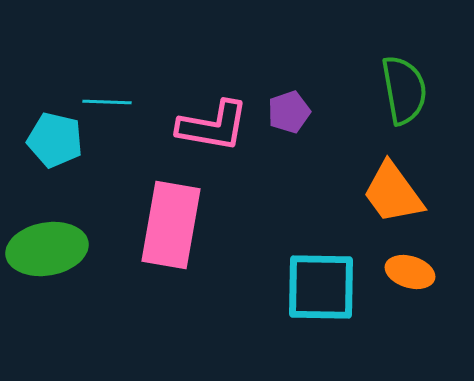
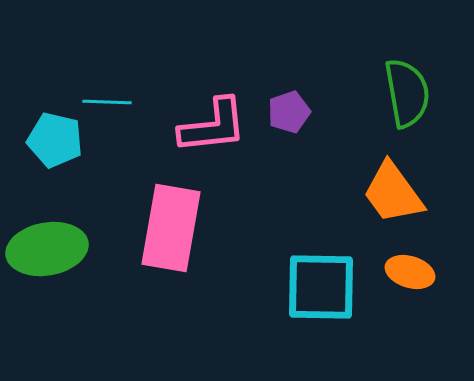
green semicircle: moved 3 px right, 3 px down
pink L-shape: rotated 16 degrees counterclockwise
pink rectangle: moved 3 px down
